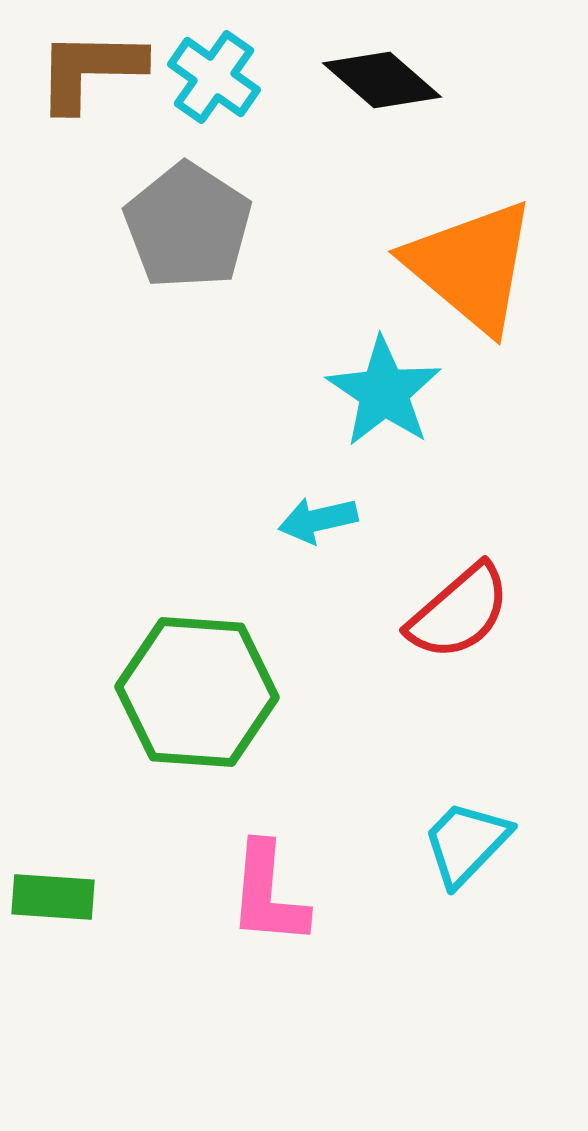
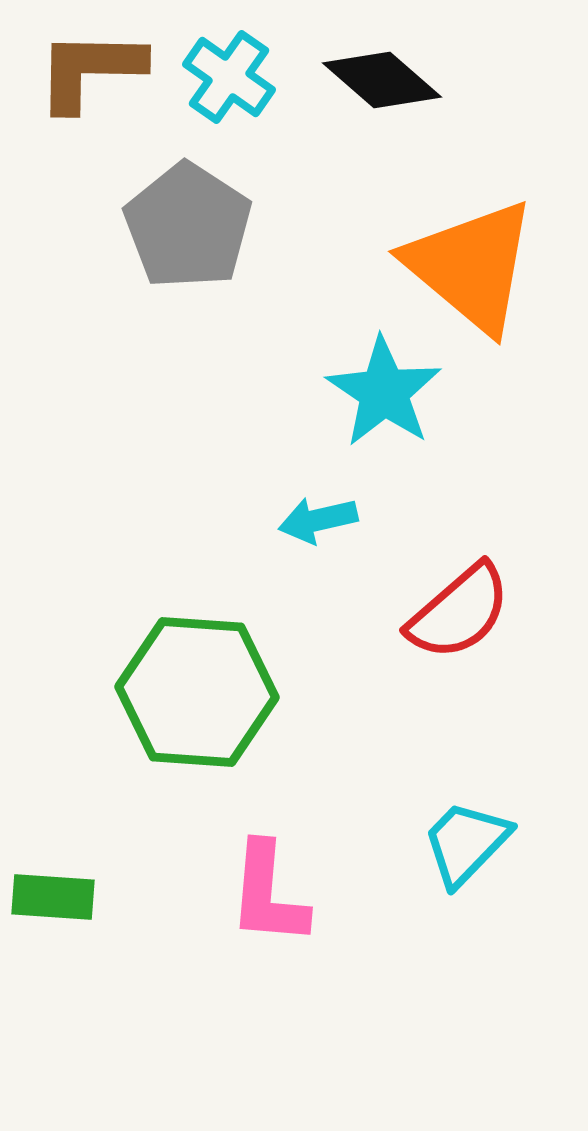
cyan cross: moved 15 px right
